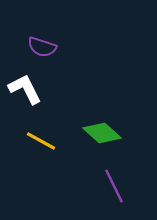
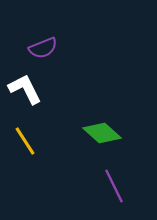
purple semicircle: moved 1 px right, 1 px down; rotated 40 degrees counterclockwise
yellow line: moved 16 px left; rotated 28 degrees clockwise
